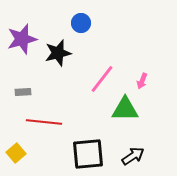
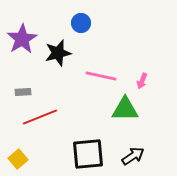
purple star: rotated 16 degrees counterclockwise
pink line: moved 1 px left, 3 px up; rotated 64 degrees clockwise
red line: moved 4 px left, 5 px up; rotated 28 degrees counterclockwise
yellow square: moved 2 px right, 6 px down
